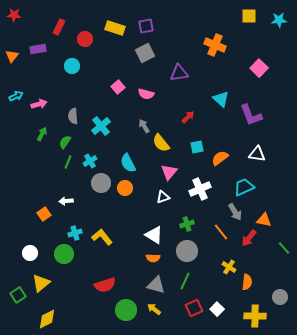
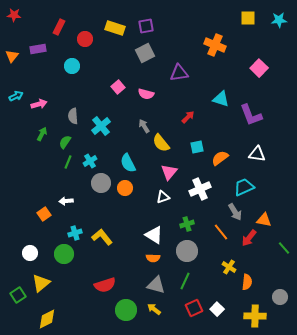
yellow square at (249, 16): moved 1 px left, 2 px down
cyan triangle at (221, 99): rotated 24 degrees counterclockwise
